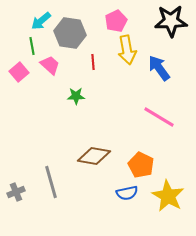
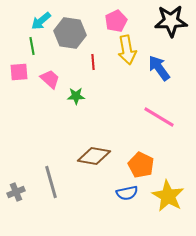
pink trapezoid: moved 14 px down
pink square: rotated 36 degrees clockwise
